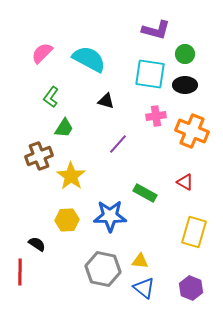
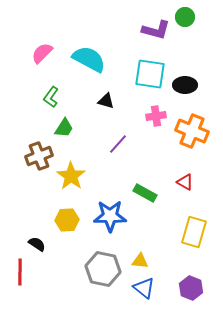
green circle: moved 37 px up
